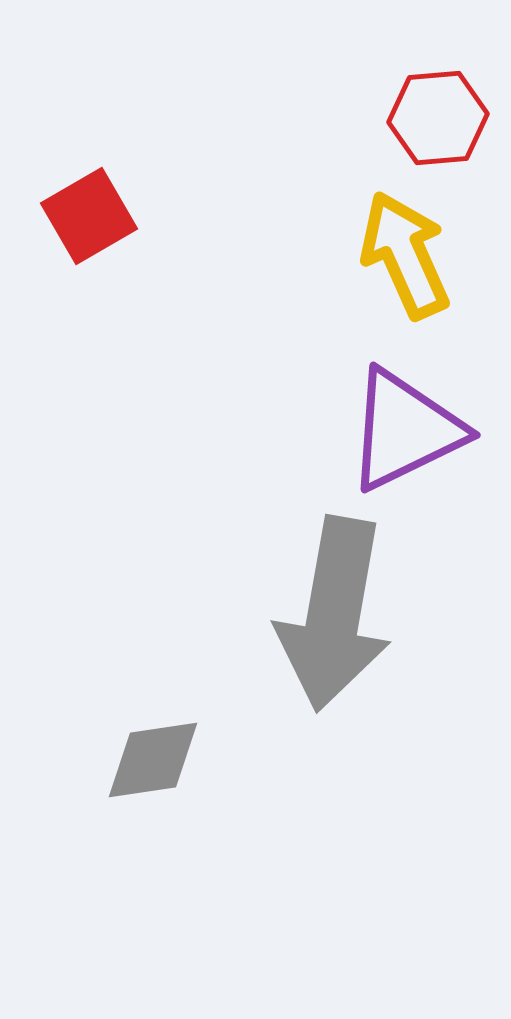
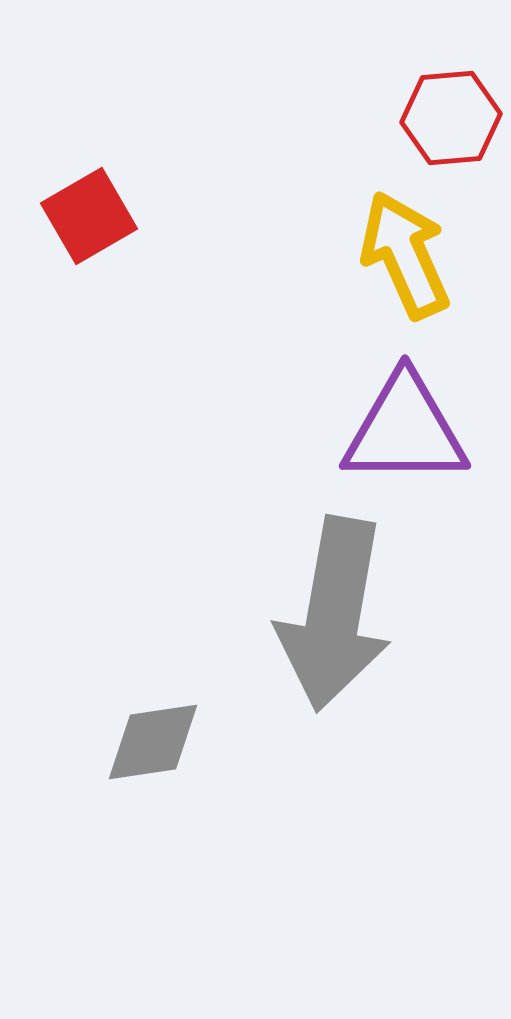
red hexagon: moved 13 px right
purple triangle: rotated 26 degrees clockwise
gray diamond: moved 18 px up
